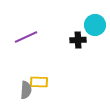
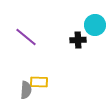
purple line: rotated 65 degrees clockwise
